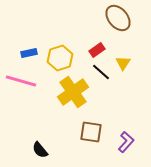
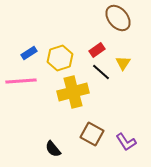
blue rectangle: rotated 21 degrees counterclockwise
pink line: rotated 20 degrees counterclockwise
yellow cross: rotated 20 degrees clockwise
brown square: moved 1 px right, 2 px down; rotated 20 degrees clockwise
purple L-shape: rotated 105 degrees clockwise
black semicircle: moved 13 px right, 1 px up
